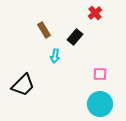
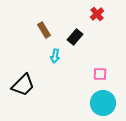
red cross: moved 2 px right, 1 px down
cyan circle: moved 3 px right, 1 px up
